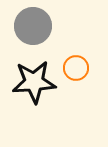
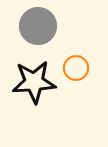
gray circle: moved 5 px right
